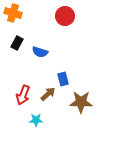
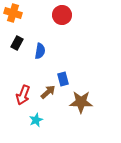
red circle: moved 3 px left, 1 px up
blue semicircle: moved 1 px up; rotated 98 degrees counterclockwise
brown arrow: moved 2 px up
cyan star: rotated 24 degrees counterclockwise
